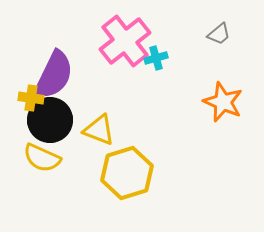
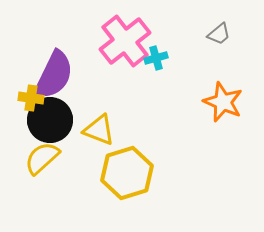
yellow semicircle: rotated 114 degrees clockwise
